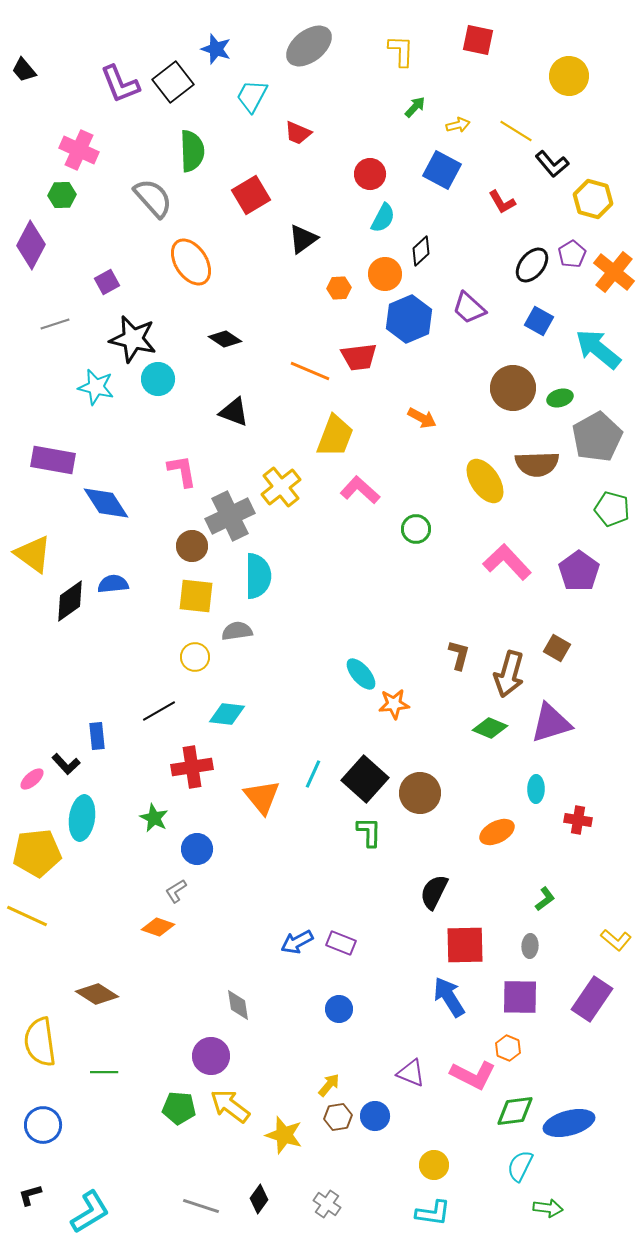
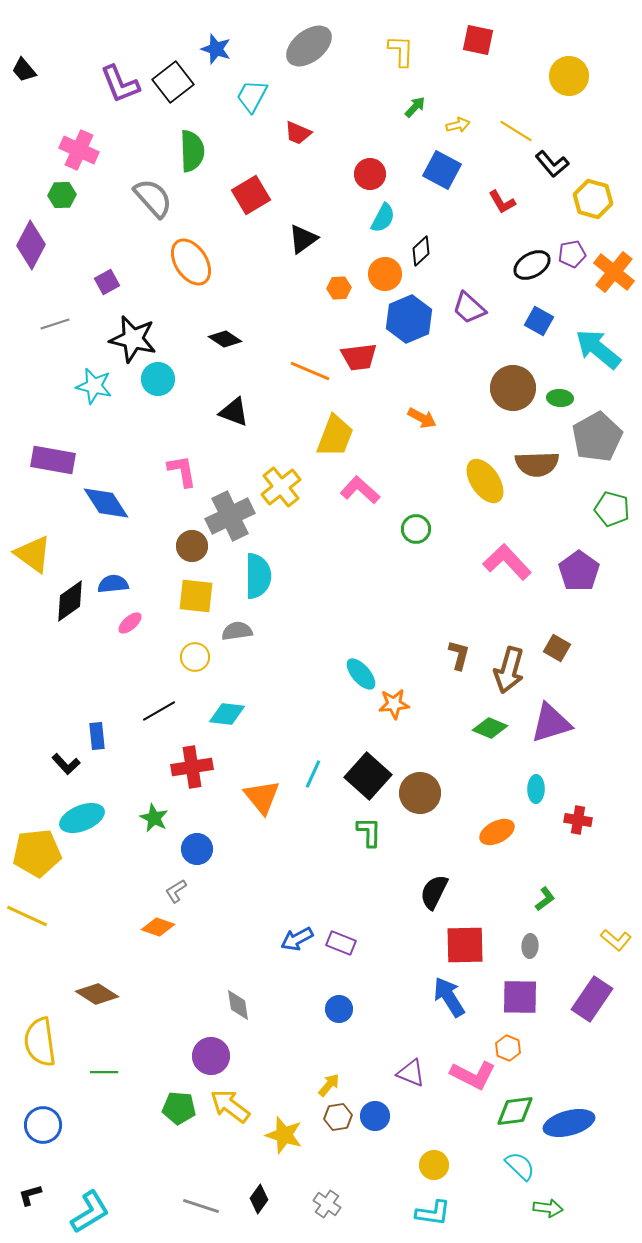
purple pentagon at (572, 254): rotated 20 degrees clockwise
black ellipse at (532, 265): rotated 21 degrees clockwise
cyan star at (96, 387): moved 2 px left, 1 px up
green ellipse at (560, 398): rotated 20 degrees clockwise
brown arrow at (509, 674): moved 4 px up
pink ellipse at (32, 779): moved 98 px right, 156 px up
black square at (365, 779): moved 3 px right, 3 px up
cyan ellipse at (82, 818): rotated 60 degrees clockwise
blue arrow at (297, 942): moved 3 px up
cyan semicircle at (520, 1166): rotated 108 degrees clockwise
